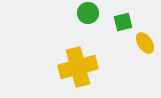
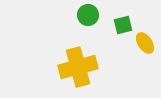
green circle: moved 2 px down
green square: moved 3 px down
